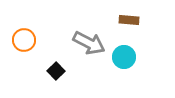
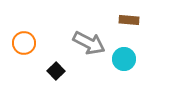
orange circle: moved 3 px down
cyan circle: moved 2 px down
